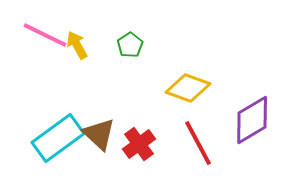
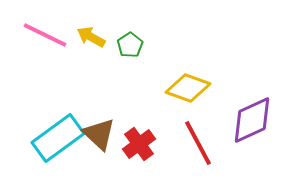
yellow arrow: moved 14 px right, 8 px up; rotated 32 degrees counterclockwise
purple diamond: rotated 6 degrees clockwise
